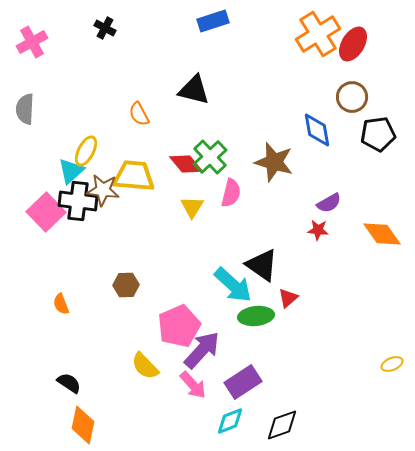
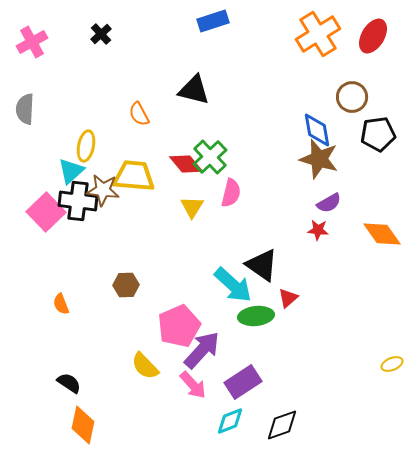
black cross at (105, 28): moved 4 px left, 6 px down; rotated 20 degrees clockwise
red ellipse at (353, 44): moved 20 px right, 8 px up
yellow ellipse at (86, 151): moved 5 px up; rotated 16 degrees counterclockwise
brown star at (274, 162): moved 45 px right, 3 px up
